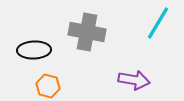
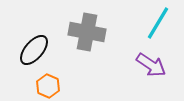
black ellipse: rotated 48 degrees counterclockwise
purple arrow: moved 17 px right, 15 px up; rotated 24 degrees clockwise
orange hexagon: rotated 10 degrees clockwise
